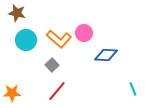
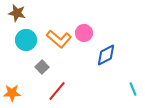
blue diamond: rotated 30 degrees counterclockwise
gray square: moved 10 px left, 2 px down
